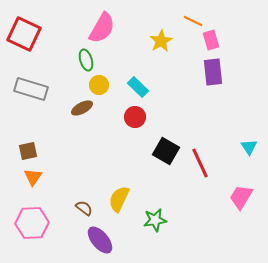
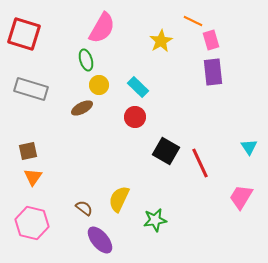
red square: rotated 8 degrees counterclockwise
pink hexagon: rotated 16 degrees clockwise
